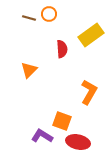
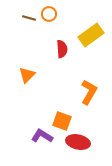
orange triangle: moved 2 px left, 5 px down
